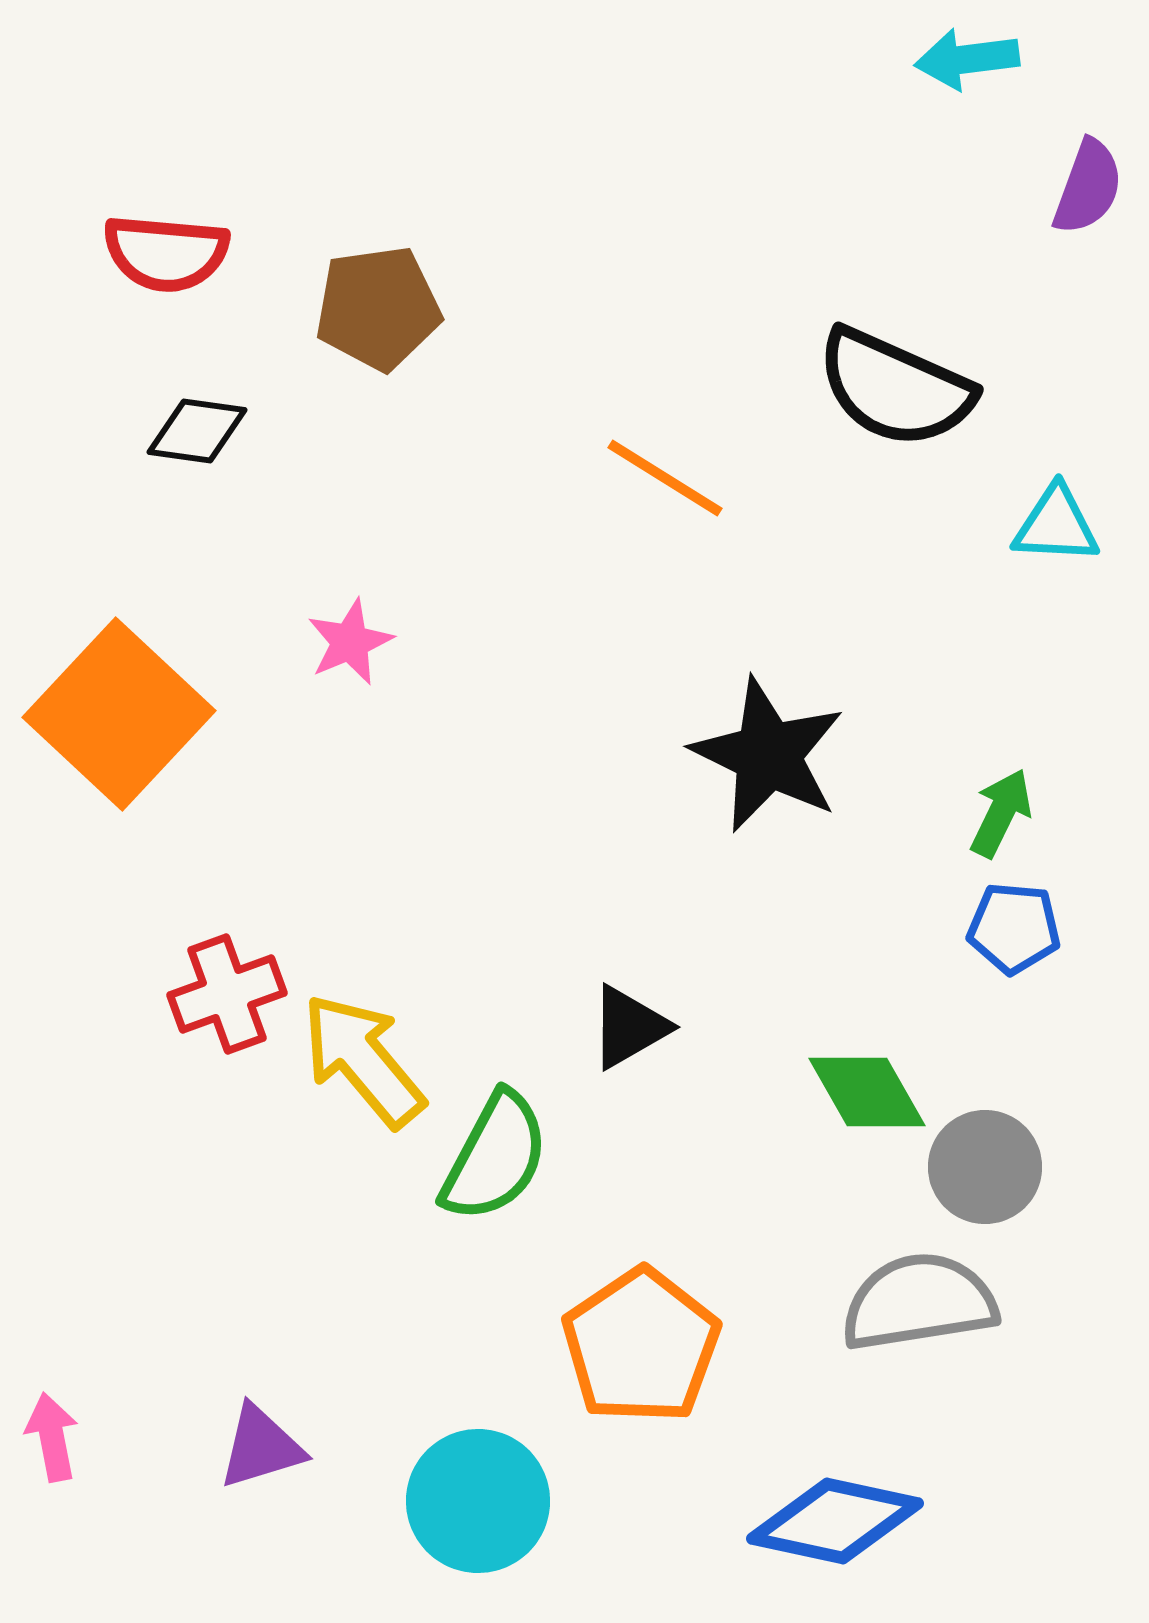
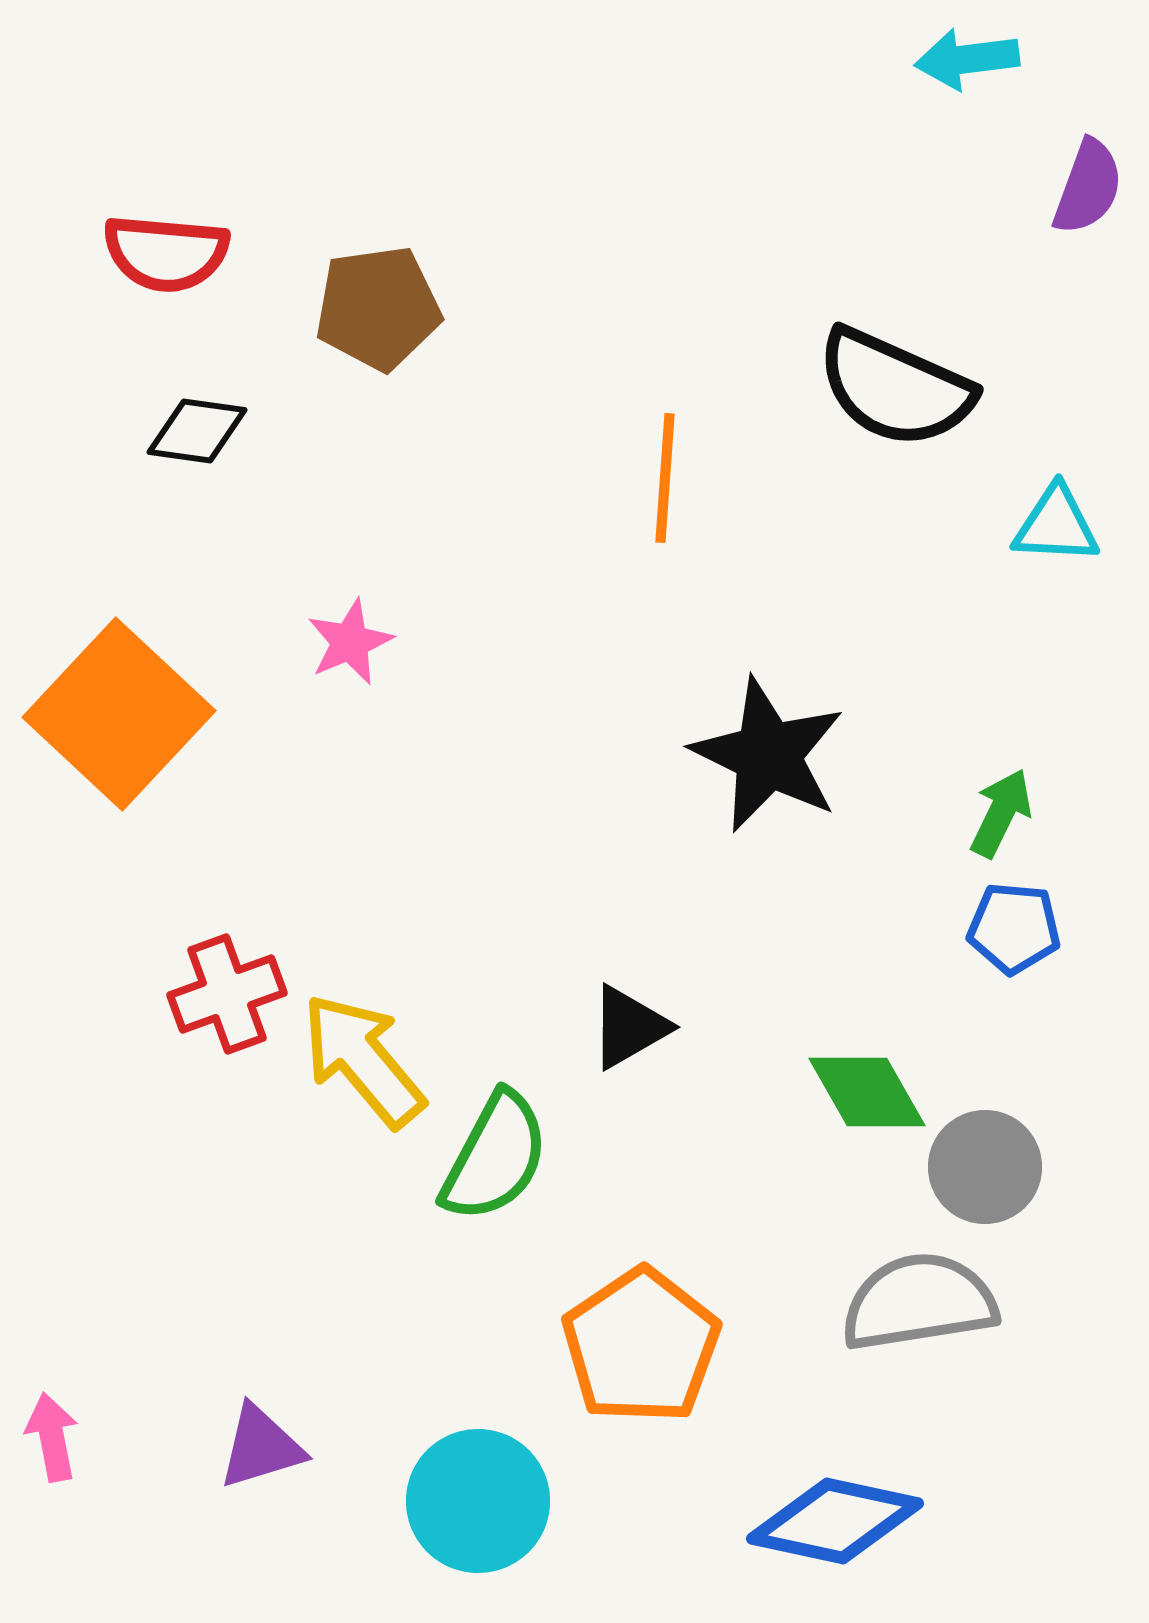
orange line: rotated 62 degrees clockwise
